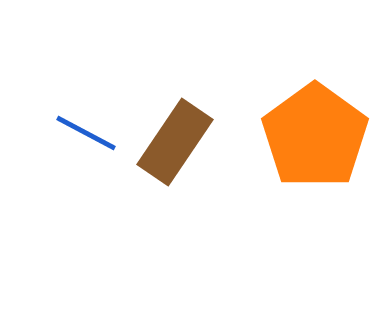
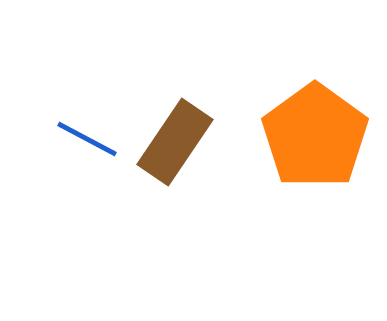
blue line: moved 1 px right, 6 px down
